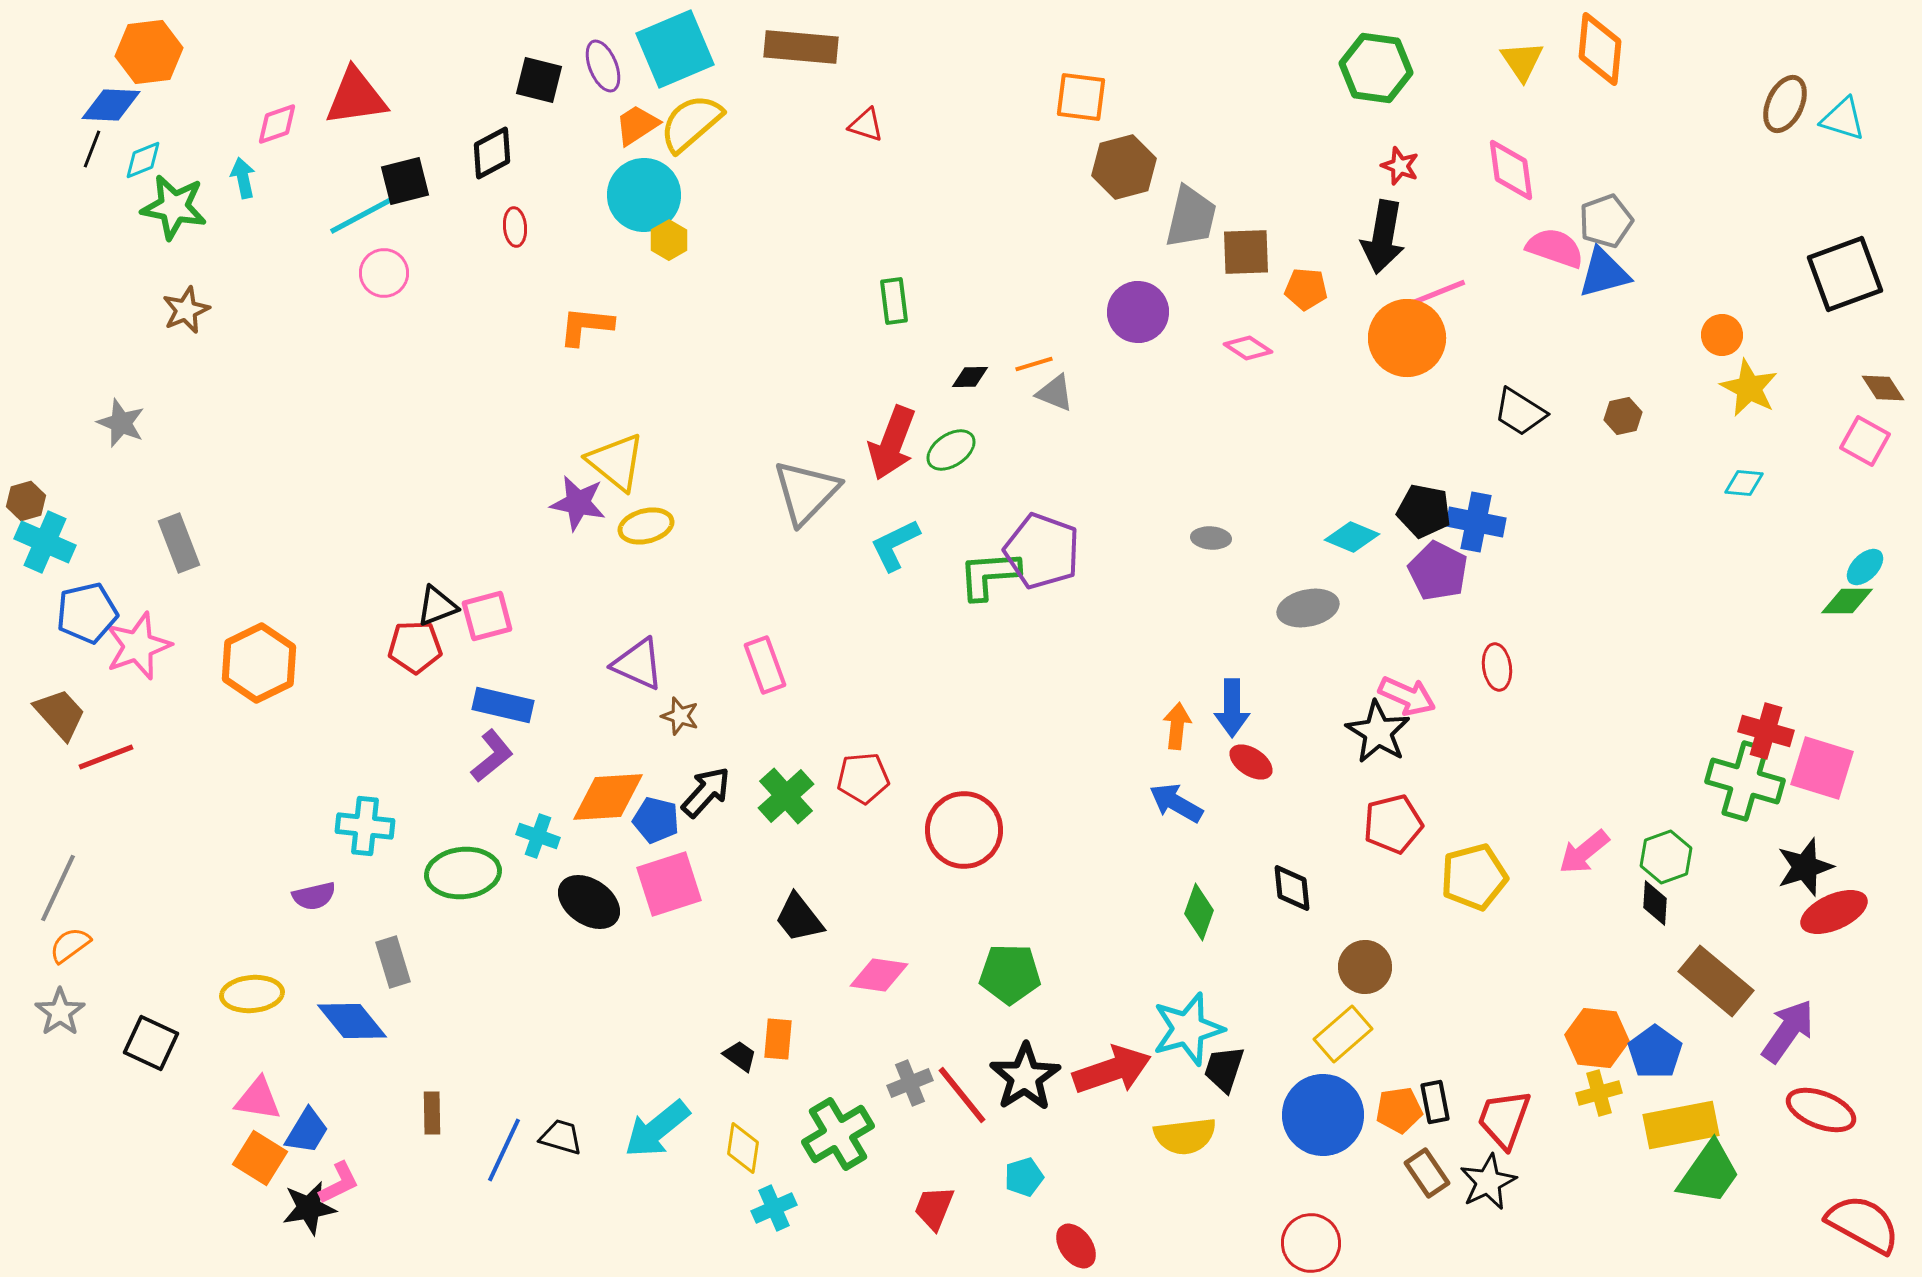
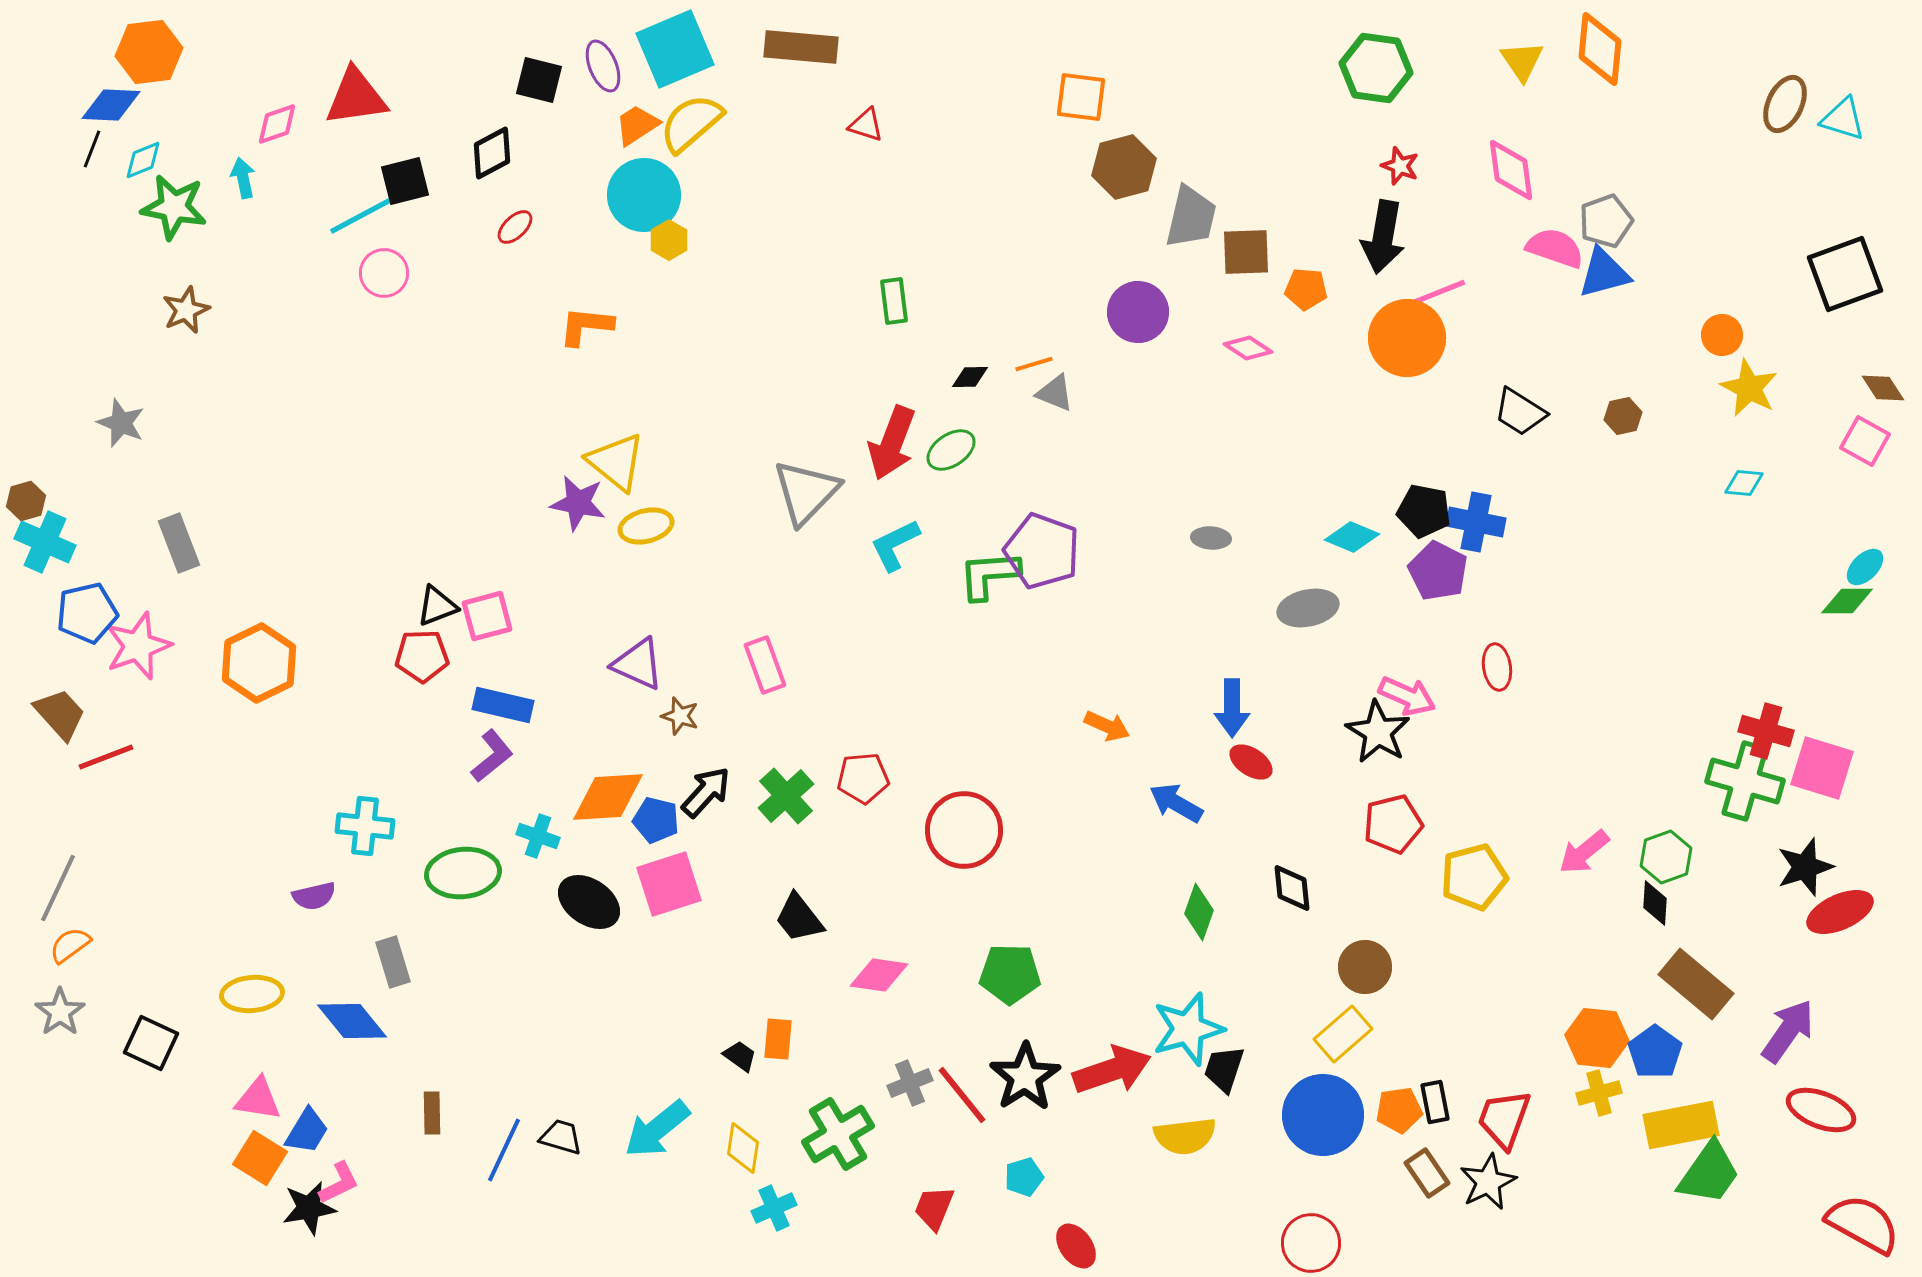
red ellipse at (515, 227): rotated 51 degrees clockwise
red pentagon at (415, 647): moved 7 px right, 9 px down
orange arrow at (1177, 726): moved 70 px left; rotated 108 degrees clockwise
red ellipse at (1834, 912): moved 6 px right
brown rectangle at (1716, 981): moved 20 px left, 3 px down
